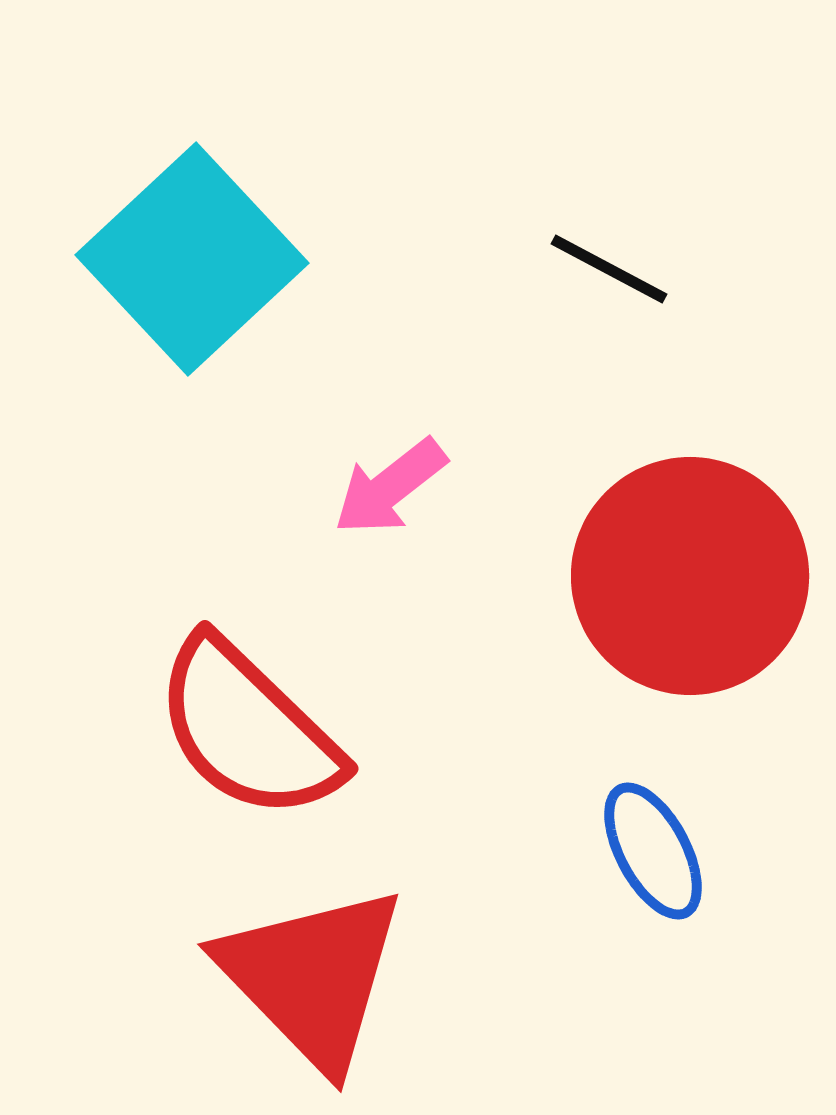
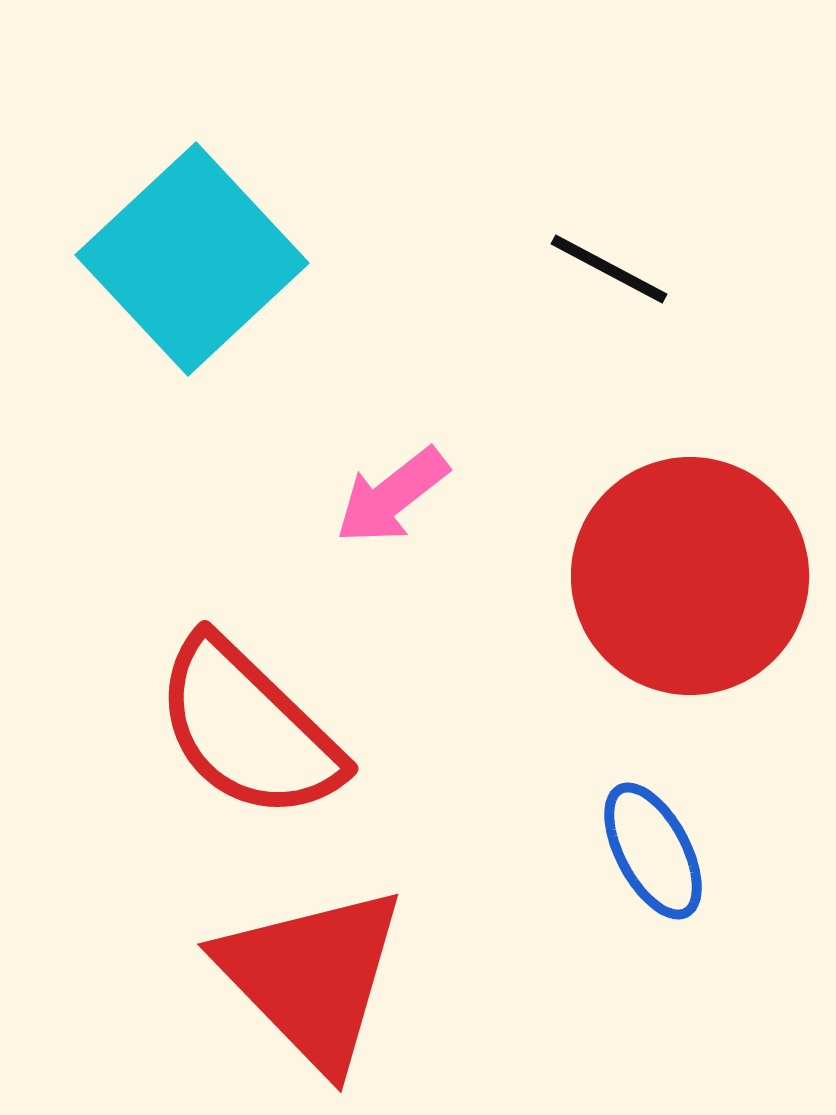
pink arrow: moved 2 px right, 9 px down
